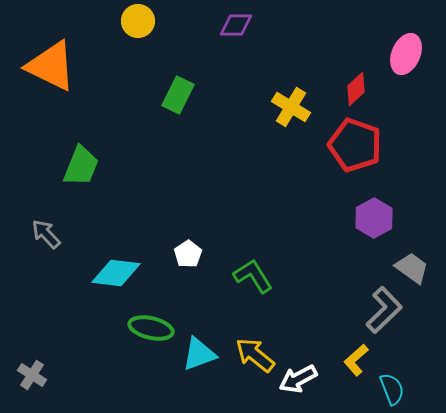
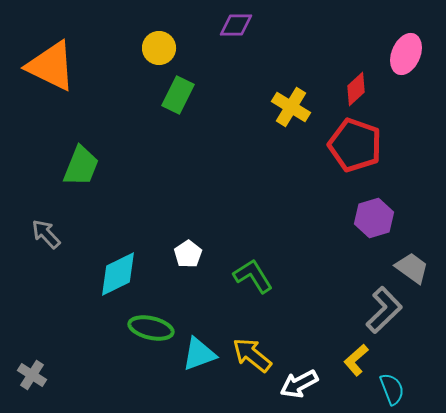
yellow circle: moved 21 px right, 27 px down
purple hexagon: rotated 12 degrees clockwise
cyan diamond: moved 2 px right, 1 px down; rotated 33 degrees counterclockwise
yellow arrow: moved 3 px left
white arrow: moved 1 px right, 5 px down
